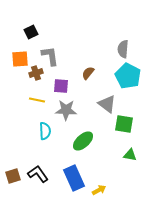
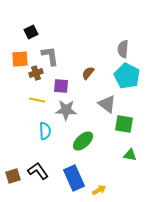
cyan pentagon: moved 1 px left
black L-shape: moved 3 px up
